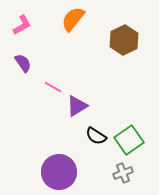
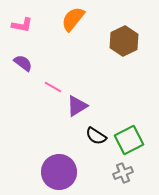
pink L-shape: rotated 40 degrees clockwise
brown hexagon: moved 1 px down
purple semicircle: rotated 18 degrees counterclockwise
green square: rotated 8 degrees clockwise
